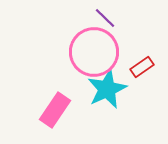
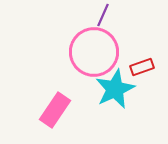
purple line: moved 2 px left, 3 px up; rotated 70 degrees clockwise
red rectangle: rotated 15 degrees clockwise
cyan star: moved 8 px right
